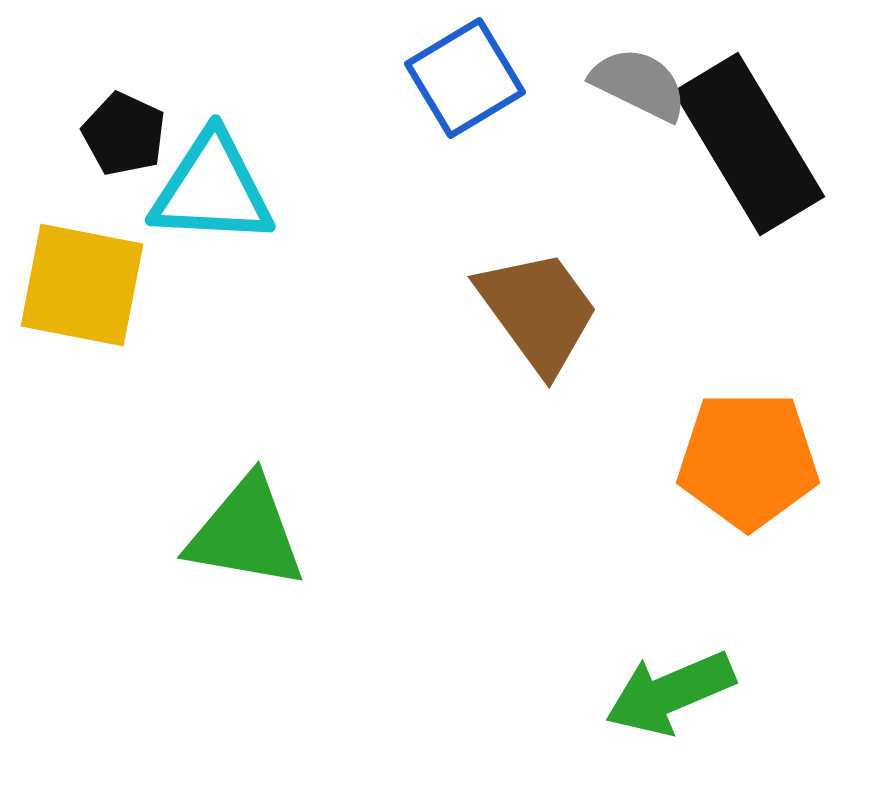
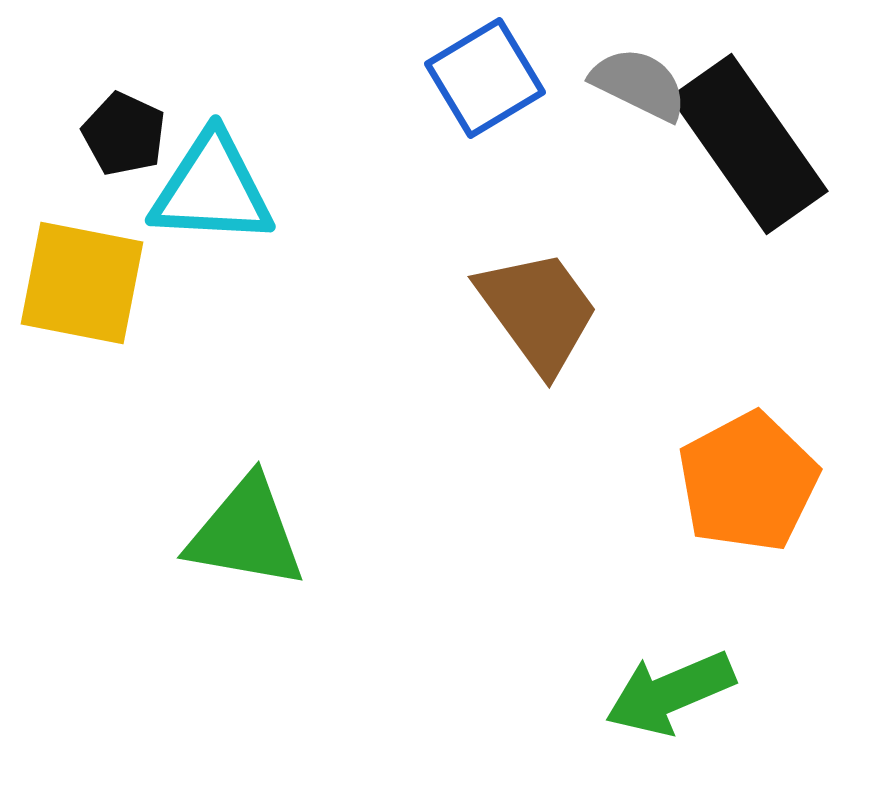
blue square: moved 20 px right
black rectangle: rotated 4 degrees counterclockwise
yellow square: moved 2 px up
orange pentagon: moved 22 px down; rotated 28 degrees counterclockwise
